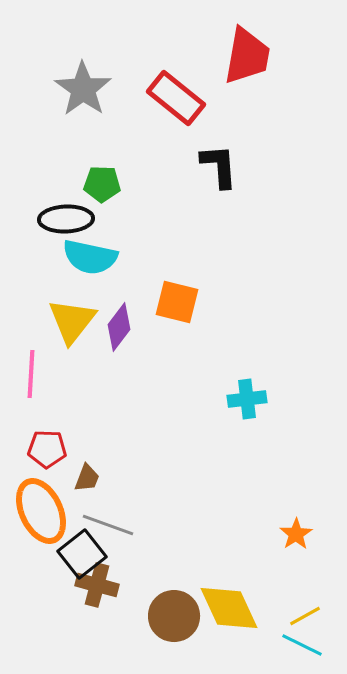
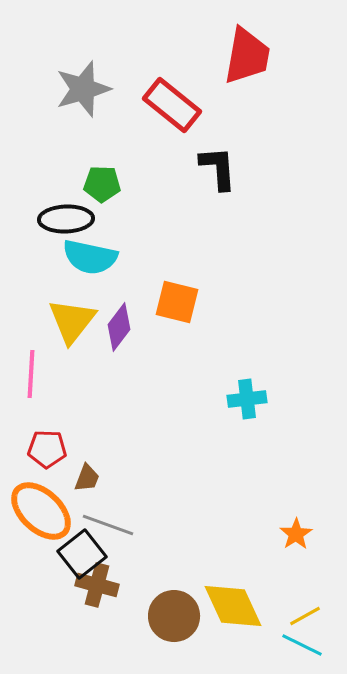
gray star: rotated 20 degrees clockwise
red rectangle: moved 4 px left, 7 px down
black L-shape: moved 1 px left, 2 px down
orange ellipse: rotated 22 degrees counterclockwise
yellow diamond: moved 4 px right, 2 px up
